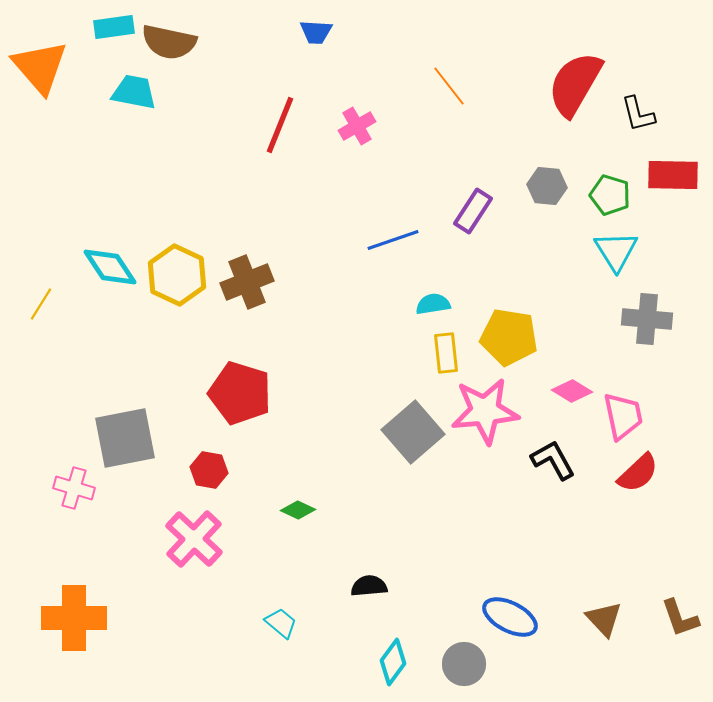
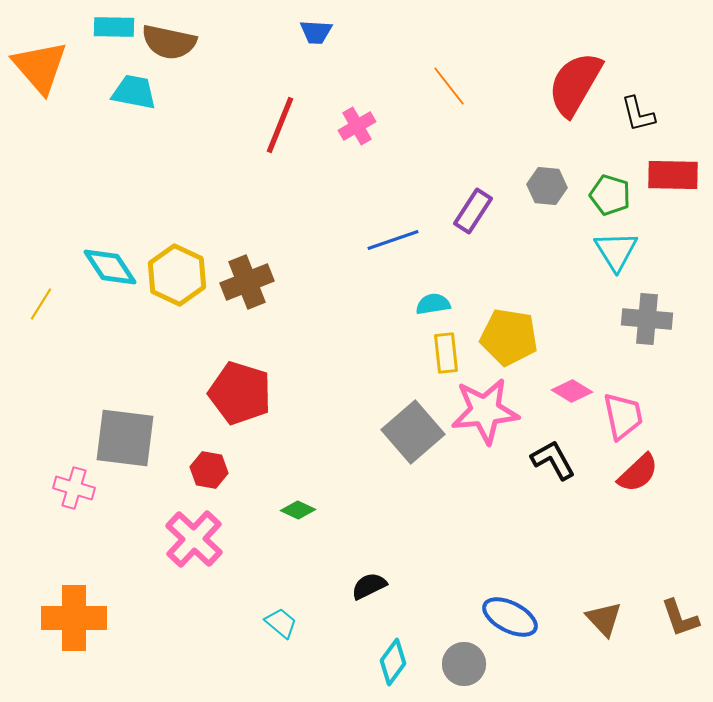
cyan rectangle at (114, 27): rotated 9 degrees clockwise
gray square at (125, 438): rotated 18 degrees clockwise
black semicircle at (369, 586): rotated 21 degrees counterclockwise
